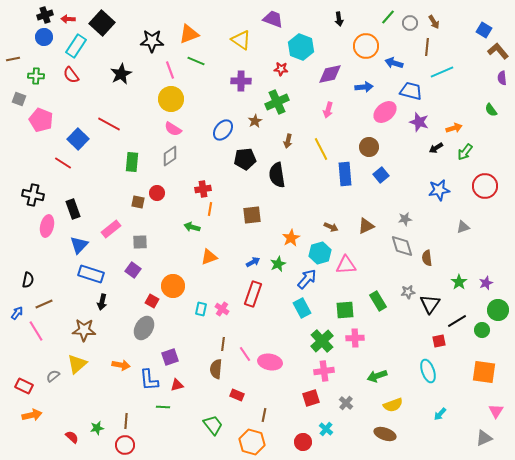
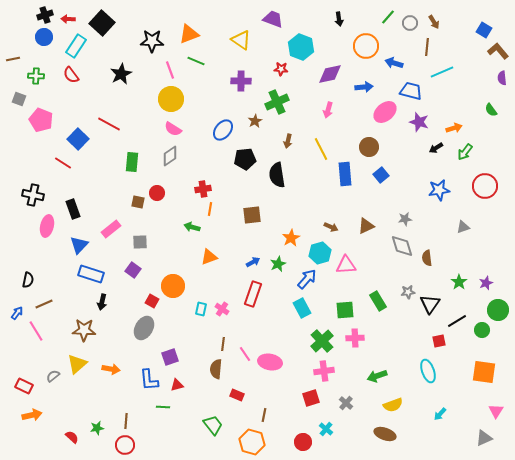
orange arrow at (121, 365): moved 10 px left, 4 px down
